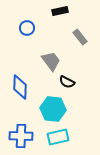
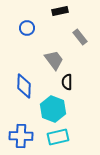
gray trapezoid: moved 3 px right, 1 px up
black semicircle: rotated 63 degrees clockwise
blue diamond: moved 4 px right, 1 px up
cyan hexagon: rotated 15 degrees clockwise
